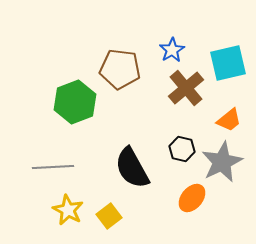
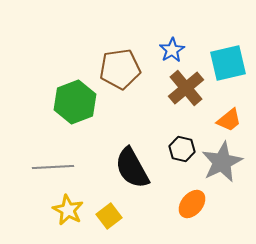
brown pentagon: rotated 15 degrees counterclockwise
orange ellipse: moved 6 px down
